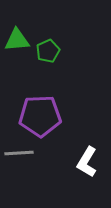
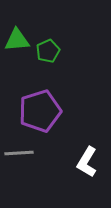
purple pentagon: moved 5 px up; rotated 15 degrees counterclockwise
